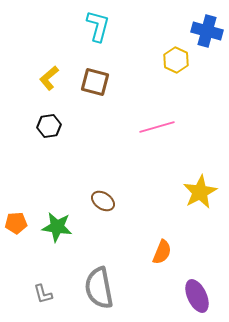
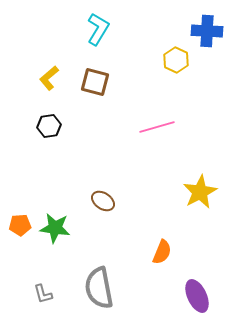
cyan L-shape: moved 3 px down; rotated 16 degrees clockwise
blue cross: rotated 12 degrees counterclockwise
orange pentagon: moved 4 px right, 2 px down
green star: moved 2 px left, 1 px down
